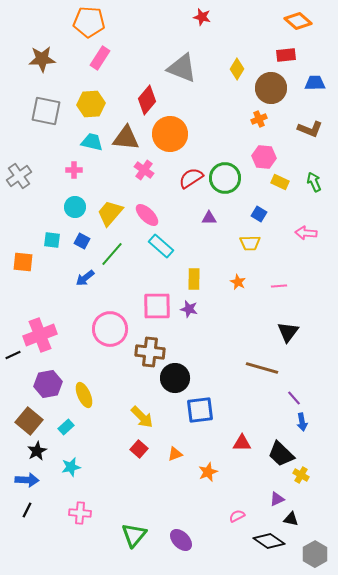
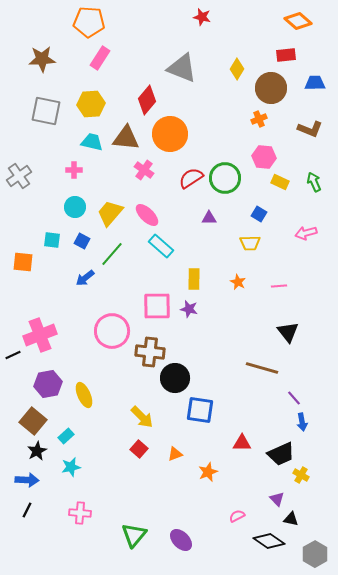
pink arrow at (306, 233): rotated 20 degrees counterclockwise
pink circle at (110, 329): moved 2 px right, 2 px down
black triangle at (288, 332): rotated 15 degrees counterclockwise
blue square at (200, 410): rotated 16 degrees clockwise
brown square at (29, 421): moved 4 px right
cyan rectangle at (66, 427): moved 9 px down
black trapezoid at (281, 454): rotated 68 degrees counterclockwise
purple triangle at (277, 499): rotated 49 degrees counterclockwise
